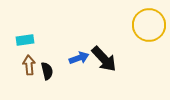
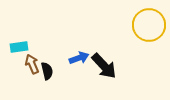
cyan rectangle: moved 6 px left, 7 px down
black arrow: moved 7 px down
brown arrow: moved 3 px right, 1 px up; rotated 18 degrees counterclockwise
